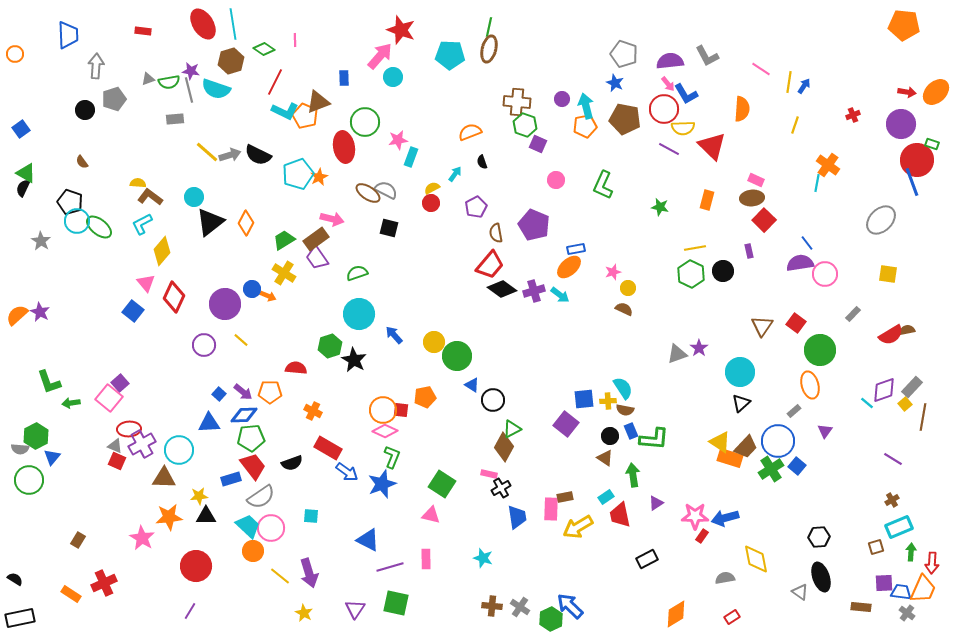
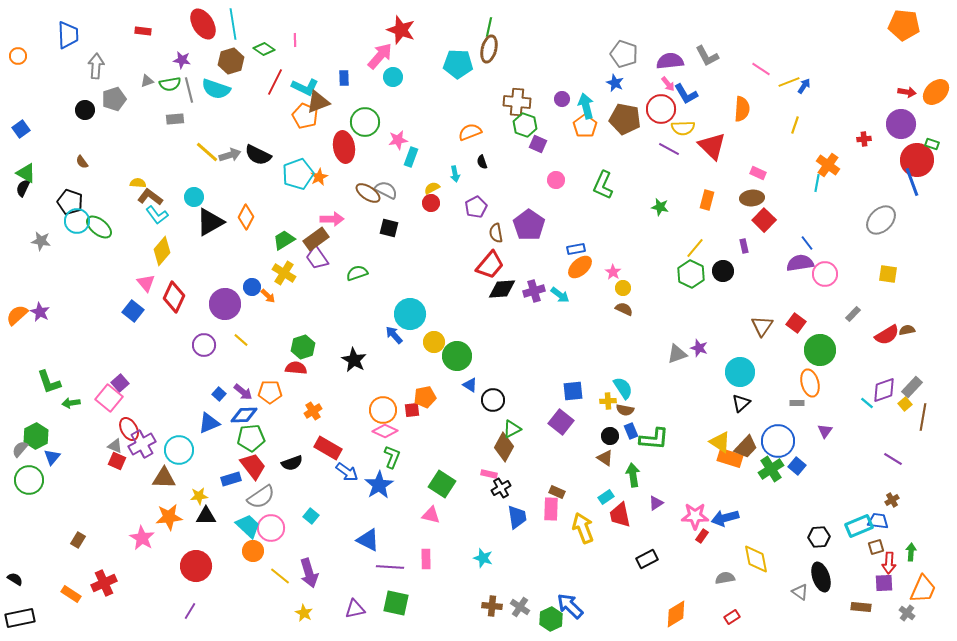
orange circle at (15, 54): moved 3 px right, 2 px down
cyan pentagon at (450, 55): moved 8 px right, 9 px down
purple star at (191, 71): moved 9 px left, 11 px up
gray triangle at (148, 79): moved 1 px left, 2 px down
green semicircle at (169, 82): moved 1 px right, 2 px down
yellow line at (789, 82): rotated 60 degrees clockwise
red circle at (664, 109): moved 3 px left
cyan L-shape at (285, 111): moved 20 px right, 24 px up
red cross at (853, 115): moved 11 px right, 24 px down; rotated 16 degrees clockwise
orange pentagon at (585, 126): rotated 25 degrees counterclockwise
cyan arrow at (455, 174): rotated 133 degrees clockwise
pink rectangle at (756, 180): moved 2 px right, 7 px up
pink arrow at (332, 219): rotated 15 degrees counterclockwise
black triangle at (210, 222): rotated 8 degrees clockwise
orange diamond at (246, 223): moved 6 px up
cyan L-shape at (142, 224): moved 15 px right, 9 px up; rotated 100 degrees counterclockwise
purple pentagon at (534, 225): moved 5 px left; rotated 12 degrees clockwise
gray star at (41, 241): rotated 24 degrees counterclockwise
yellow line at (695, 248): rotated 40 degrees counterclockwise
purple rectangle at (749, 251): moved 5 px left, 5 px up
orange ellipse at (569, 267): moved 11 px right
pink star at (613, 272): rotated 21 degrees counterclockwise
yellow circle at (628, 288): moved 5 px left
blue circle at (252, 289): moved 2 px up
black diamond at (502, 289): rotated 40 degrees counterclockwise
orange arrow at (268, 296): rotated 21 degrees clockwise
cyan circle at (359, 314): moved 51 px right
red semicircle at (891, 335): moved 4 px left
green hexagon at (330, 346): moved 27 px left, 1 px down
purple star at (699, 348): rotated 18 degrees counterclockwise
blue triangle at (472, 385): moved 2 px left
orange ellipse at (810, 385): moved 2 px up
blue square at (584, 399): moved 11 px left, 8 px up
red square at (401, 410): moved 11 px right; rotated 14 degrees counterclockwise
orange cross at (313, 411): rotated 30 degrees clockwise
gray rectangle at (794, 411): moved 3 px right, 8 px up; rotated 40 degrees clockwise
blue triangle at (209, 423): rotated 20 degrees counterclockwise
purple square at (566, 424): moved 5 px left, 2 px up
red ellipse at (129, 429): rotated 65 degrees clockwise
gray semicircle at (20, 449): rotated 126 degrees clockwise
blue star at (382, 484): moved 3 px left, 1 px down; rotated 12 degrees counterclockwise
brown rectangle at (565, 497): moved 8 px left, 5 px up; rotated 35 degrees clockwise
cyan square at (311, 516): rotated 35 degrees clockwise
yellow arrow at (578, 527): moved 5 px right, 1 px down; rotated 100 degrees clockwise
cyan rectangle at (899, 527): moved 40 px left, 1 px up
red arrow at (932, 563): moved 43 px left
purple line at (390, 567): rotated 20 degrees clockwise
blue trapezoid at (901, 592): moved 23 px left, 71 px up
purple triangle at (355, 609): rotated 45 degrees clockwise
